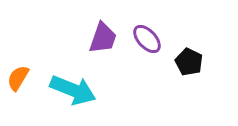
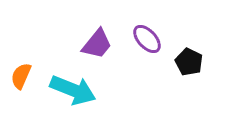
purple trapezoid: moved 6 px left, 6 px down; rotated 20 degrees clockwise
orange semicircle: moved 3 px right, 2 px up; rotated 8 degrees counterclockwise
